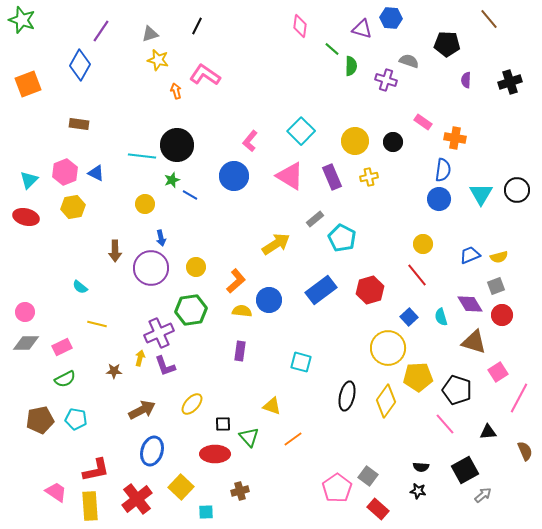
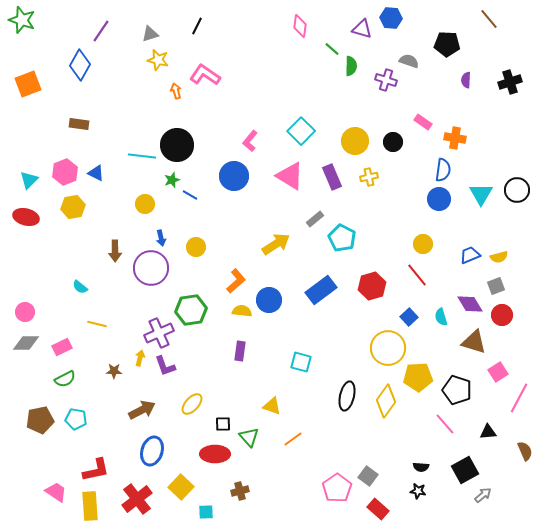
yellow circle at (196, 267): moved 20 px up
red hexagon at (370, 290): moved 2 px right, 4 px up
